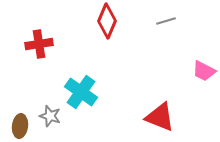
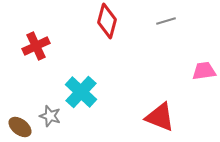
red diamond: rotated 8 degrees counterclockwise
red cross: moved 3 px left, 2 px down; rotated 16 degrees counterclockwise
pink trapezoid: rotated 145 degrees clockwise
cyan cross: rotated 8 degrees clockwise
brown ellipse: moved 1 px down; rotated 60 degrees counterclockwise
